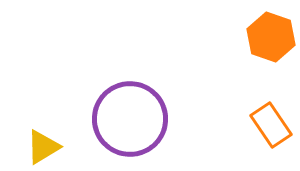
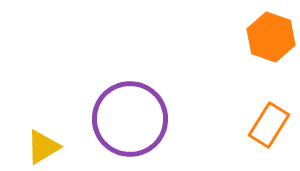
orange rectangle: moved 2 px left; rotated 66 degrees clockwise
